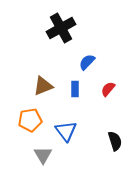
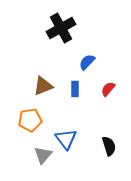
blue triangle: moved 8 px down
black semicircle: moved 6 px left, 5 px down
gray triangle: rotated 12 degrees clockwise
